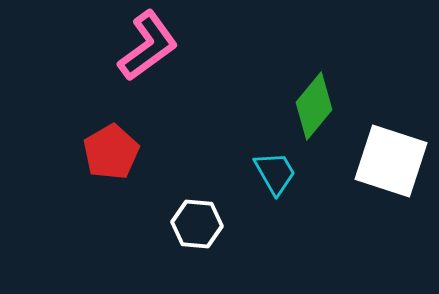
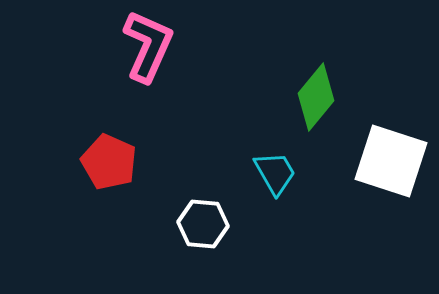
pink L-shape: rotated 30 degrees counterclockwise
green diamond: moved 2 px right, 9 px up
red pentagon: moved 2 px left, 10 px down; rotated 18 degrees counterclockwise
white hexagon: moved 6 px right
